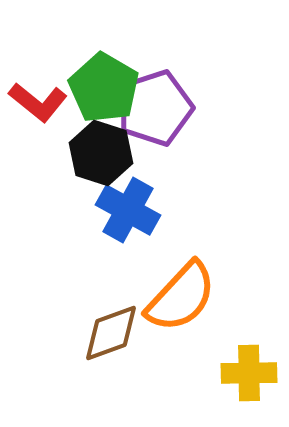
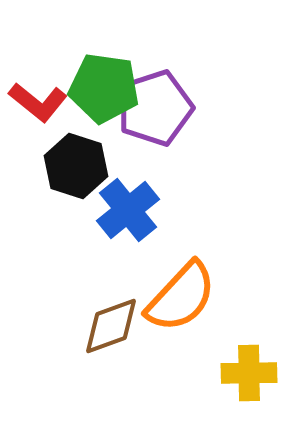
green pentagon: rotated 22 degrees counterclockwise
black hexagon: moved 25 px left, 13 px down
blue cross: rotated 22 degrees clockwise
brown diamond: moved 7 px up
